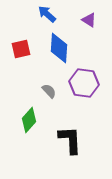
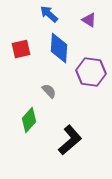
blue arrow: moved 2 px right
purple hexagon: moved 7 px right, 11 px up
black L-shape: rotated 52 degrees clockwise
